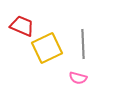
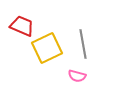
gray line: rotated 8 degrees counterclockwise
pink semicircle: moved 1 px left, 2 px up
